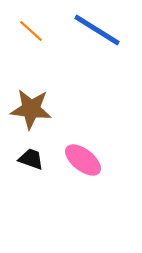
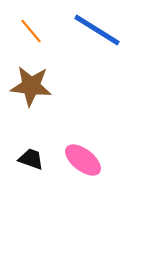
orange line: rotated 8 degrees clockwise
brown star: moved 23 px up
